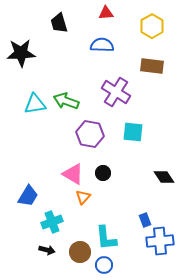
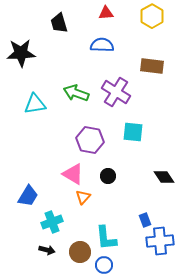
yellow hexagon: moved 10 px up
green arrow: moved 10 px right, 8 px up
purple hexagon: moved 6 px down
black circle: moved 5 px right, 3 px down
